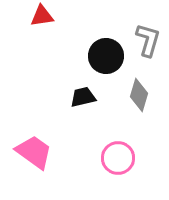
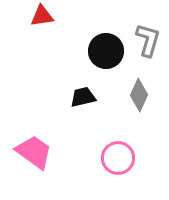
black circle: moved 5 px up
gray diamond: rotated 8 degrees clockwise
